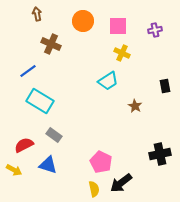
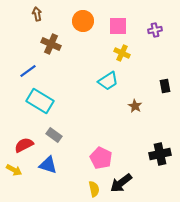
pink pentagon: moved 4 px up
